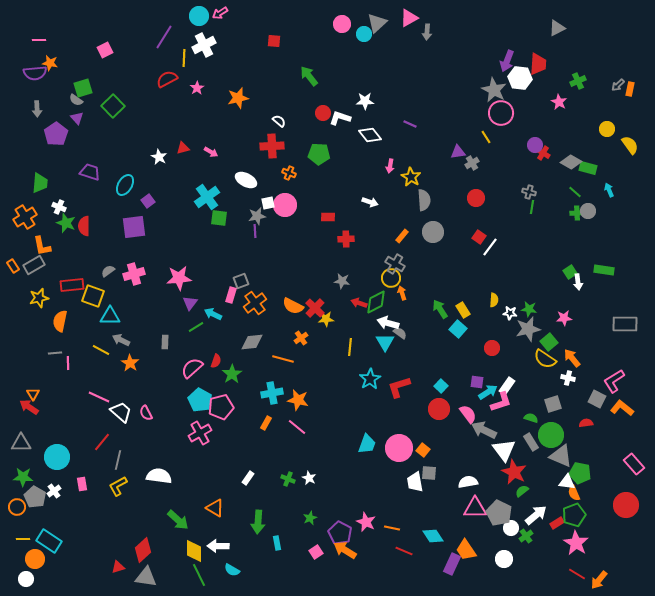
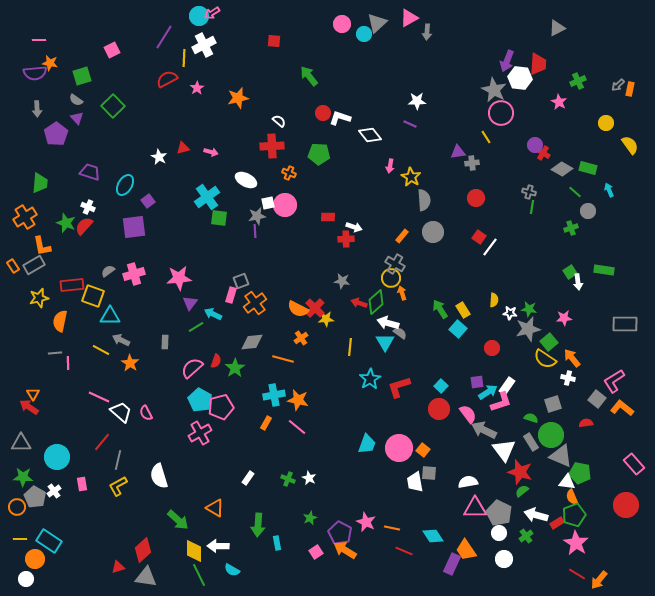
pink arrow at (220, 13): moved 8 px left
pink square at (105, 50): moved 7 px right
green square at (83, 88): moved 1 px left, 12 px up
white star at (365, 101): moved 52 px right
yellow circle at (607, 129): moved 1 px left, 6 px up
pink arrow at (211, 152): rotated 16 degrees counterclockwise
gray diamond at (571, 162): moved 9 px left, 7 px down
gray cross at (472, 163): rotated 24 degrees clockwise
white arrow at (370, 202): moved 16 px left, 25 px down
white cross at (59, 207): moved 29 px right
green cross at (577, 213): moved 6 px left, 15 px down; rotated 16 degrees counterclockwise
red semicircle at (84, 226): rotated 42 degrees clockwise
green diamond at (376, 302): rotated 15 degrees counterclockwise
orange semicircle at (293, 306): moved 5 px right, 3 px down
green star at (232, 374): moved 3 px right, 6 px up
purple square at (477, 382): rotated 16 degrees counterclockwise
cyan cross at (272, 393): moved 2 px right, 2 px down
gray square at (597, 399): rotated 12 degrees clockwise
red star at (514, 472): moved 6 px right; rotated 10 degrees counterclockwise
white semicircle at (159, 476): rotated 115 degrees counterclockwise
orange semicircle at (574, 493): moved 2 px left, 4 px down
white arrow at (536, 515): rotated 125 degrees counterclockwise
green arrow at (258, 522): moved 3 px down
white circle at (511, 528): moved 12 px left, 5 px down
yellow line at (23, 539): moved 3 px left
